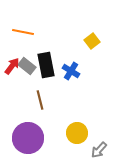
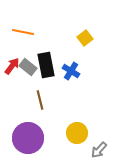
yellow square: moved 7 px left, 3 px up
gray rectangle: moved 1 px right, 1 px down
